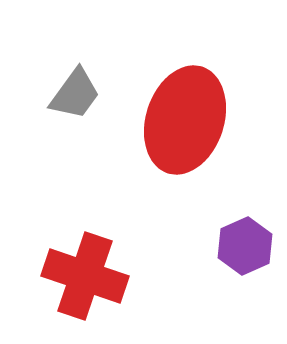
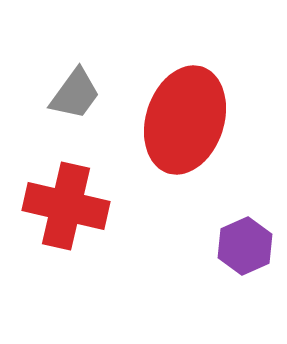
red cross: moved 19 px left, 70 px up; rotated 6 degrees counterclockwise
